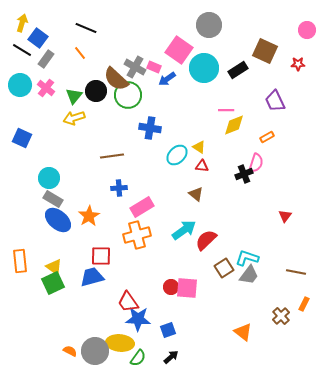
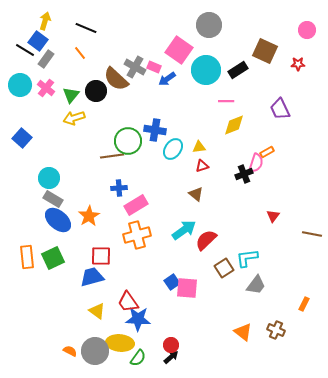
yellow arrow at (22, 23): moved 23 px right, 2 px up
blue square at (38, 38): moved 3 px down
black line at (22, 50): moved 3 px right
cyan circle at (204, 68): moved 2 px right, 2 px down
green circle at (128, 95): moved 46 px down
green triangle at (74, 96): moved 3 px left, 1 px up
purple trapezoid at (275, 101): moved 5 px right, 8 px down
pink line at (226, 110): moved 9 px up
blue cross at (150, 128): moved 5 px right, 2 px down
orange rectangle at (267, 137): moved 15 px down
blue square at (22, 138): rotated 18 degrees clockwise
yellow triangle at (199, 147): rotated 40 degrees counterclockwise
cyan ellipse at (177, 155): moved 4 px left, 6 px up; rotated 10 degrees counterclockwise
red triangle at (202, 166): rotated 24 degrees counterclockwise
pink rectangle at (142, 207): moved 6 px left, 2 px up
red triangle at (285, 216): moved 12 px left
cyan L-shape at (247, 258): rotated 25 degrees counterclockwise
orange rectangle at (20, 261): moved 7 px right, 4 px up
yellow triangle at (54, 267): moved 43 px right, 44 px down
brown line at (296, 272): moved 16 px right, 38 px up
gray trapezoid at (249, 275): moved 7 px right, 10 px down
green square at (53, 283): moved 25 px up
red circle at (171, 287): moved 58 px down
brown cross at (281, 316): moved 5 px left, 14 px down; rotated 24 degrees counterclockwise
blue square at (168, 330): moved 4 px right, 48 px up; rotated 14 degrees counterclockwise
